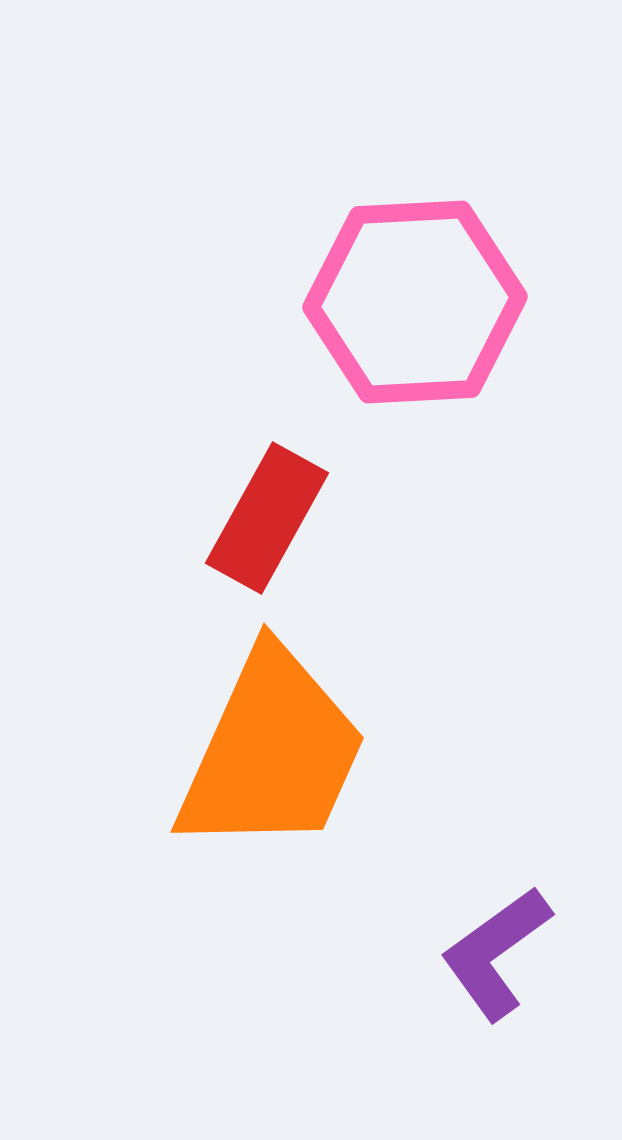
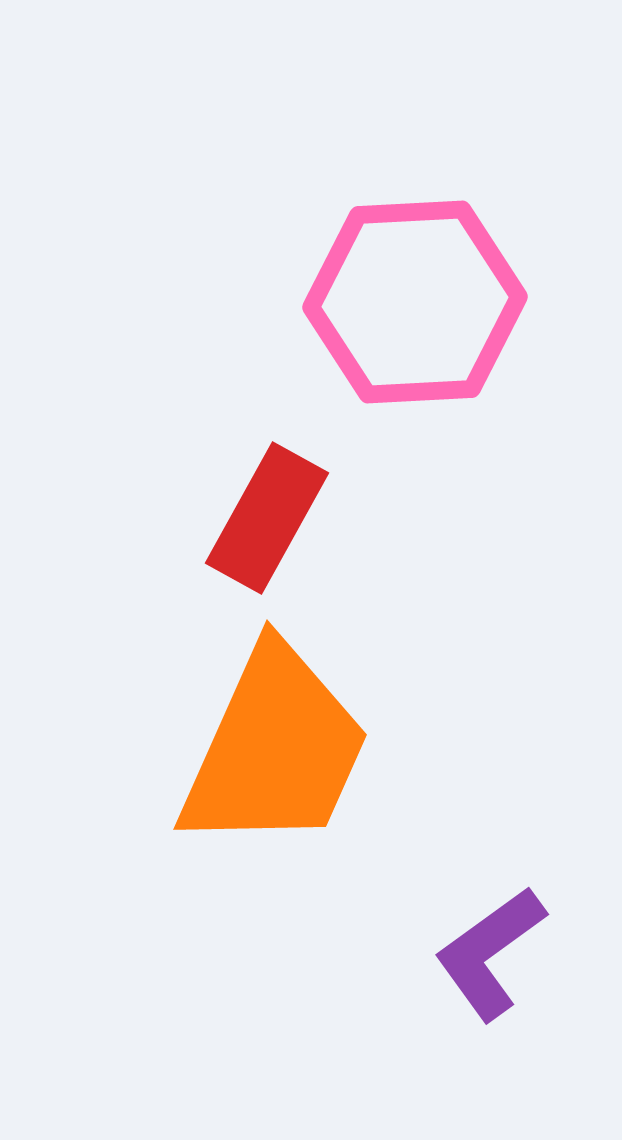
orange trapezoid: moved 3 px right, 3 px up
purple L-shape: moved 6 px left
